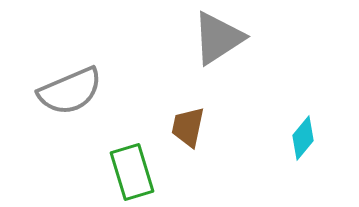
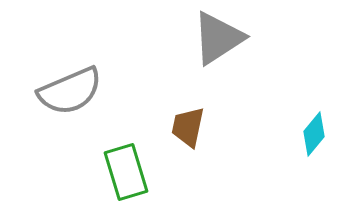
cyan diamond: moved 11 px right, 4 px up
green rectangle: moved 6 px left
